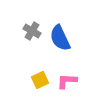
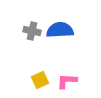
gray cross: rotated 18 degrees counterclockwise
blue semicircle: moved 8 px up; rotated 112 degrees clockwise
